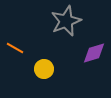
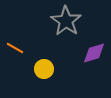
gray star: rotated 16 degrees counterclockwise
